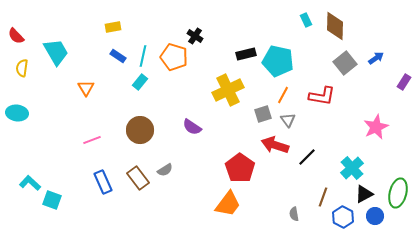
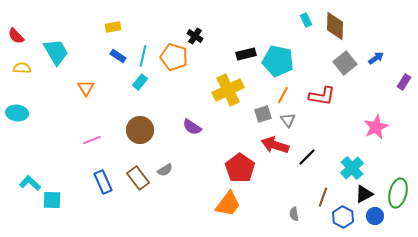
yellow semicircle at (22, 68): rotated 84 degrees clockwise
cyan square at (52, 200): rotated 18 degrees counterclockwise
